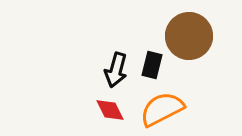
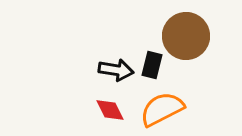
brown circle: moved 3 px left
black arrow: rotated 96 degrees counterclockwise
